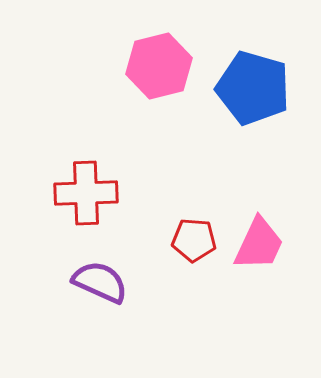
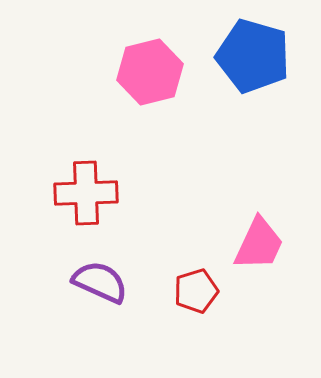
pink hexagon: moved 9 px left, 6 px down
blue pentagon: moved 32 px up
red pentagon: moved 2 px right, 51 px down; rotated 21 degrees counterclockwise
